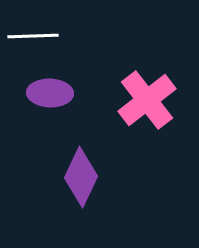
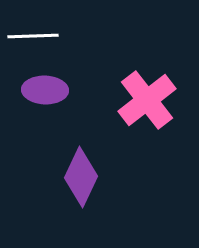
purple ellipse: moved 5 px left, 3 px up
